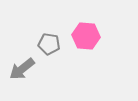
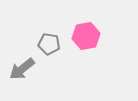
pink hexagon: rotated 16 degrees counterclockwise
